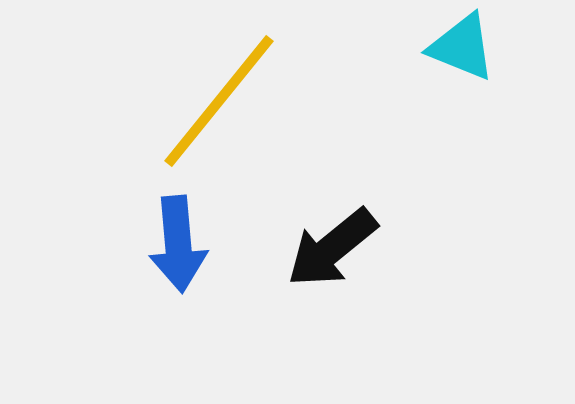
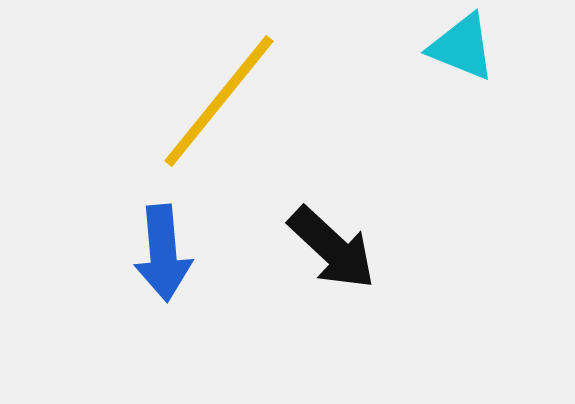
blue arrow: moved 15 px left, 9 px down
black arrow: rotated 98 degrees counterclockwise
